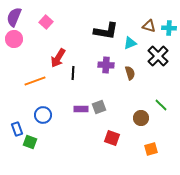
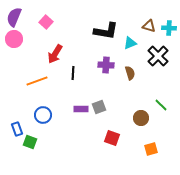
red arrow: moved 3 px left, 4 px up
orange line: moved 2 px right
